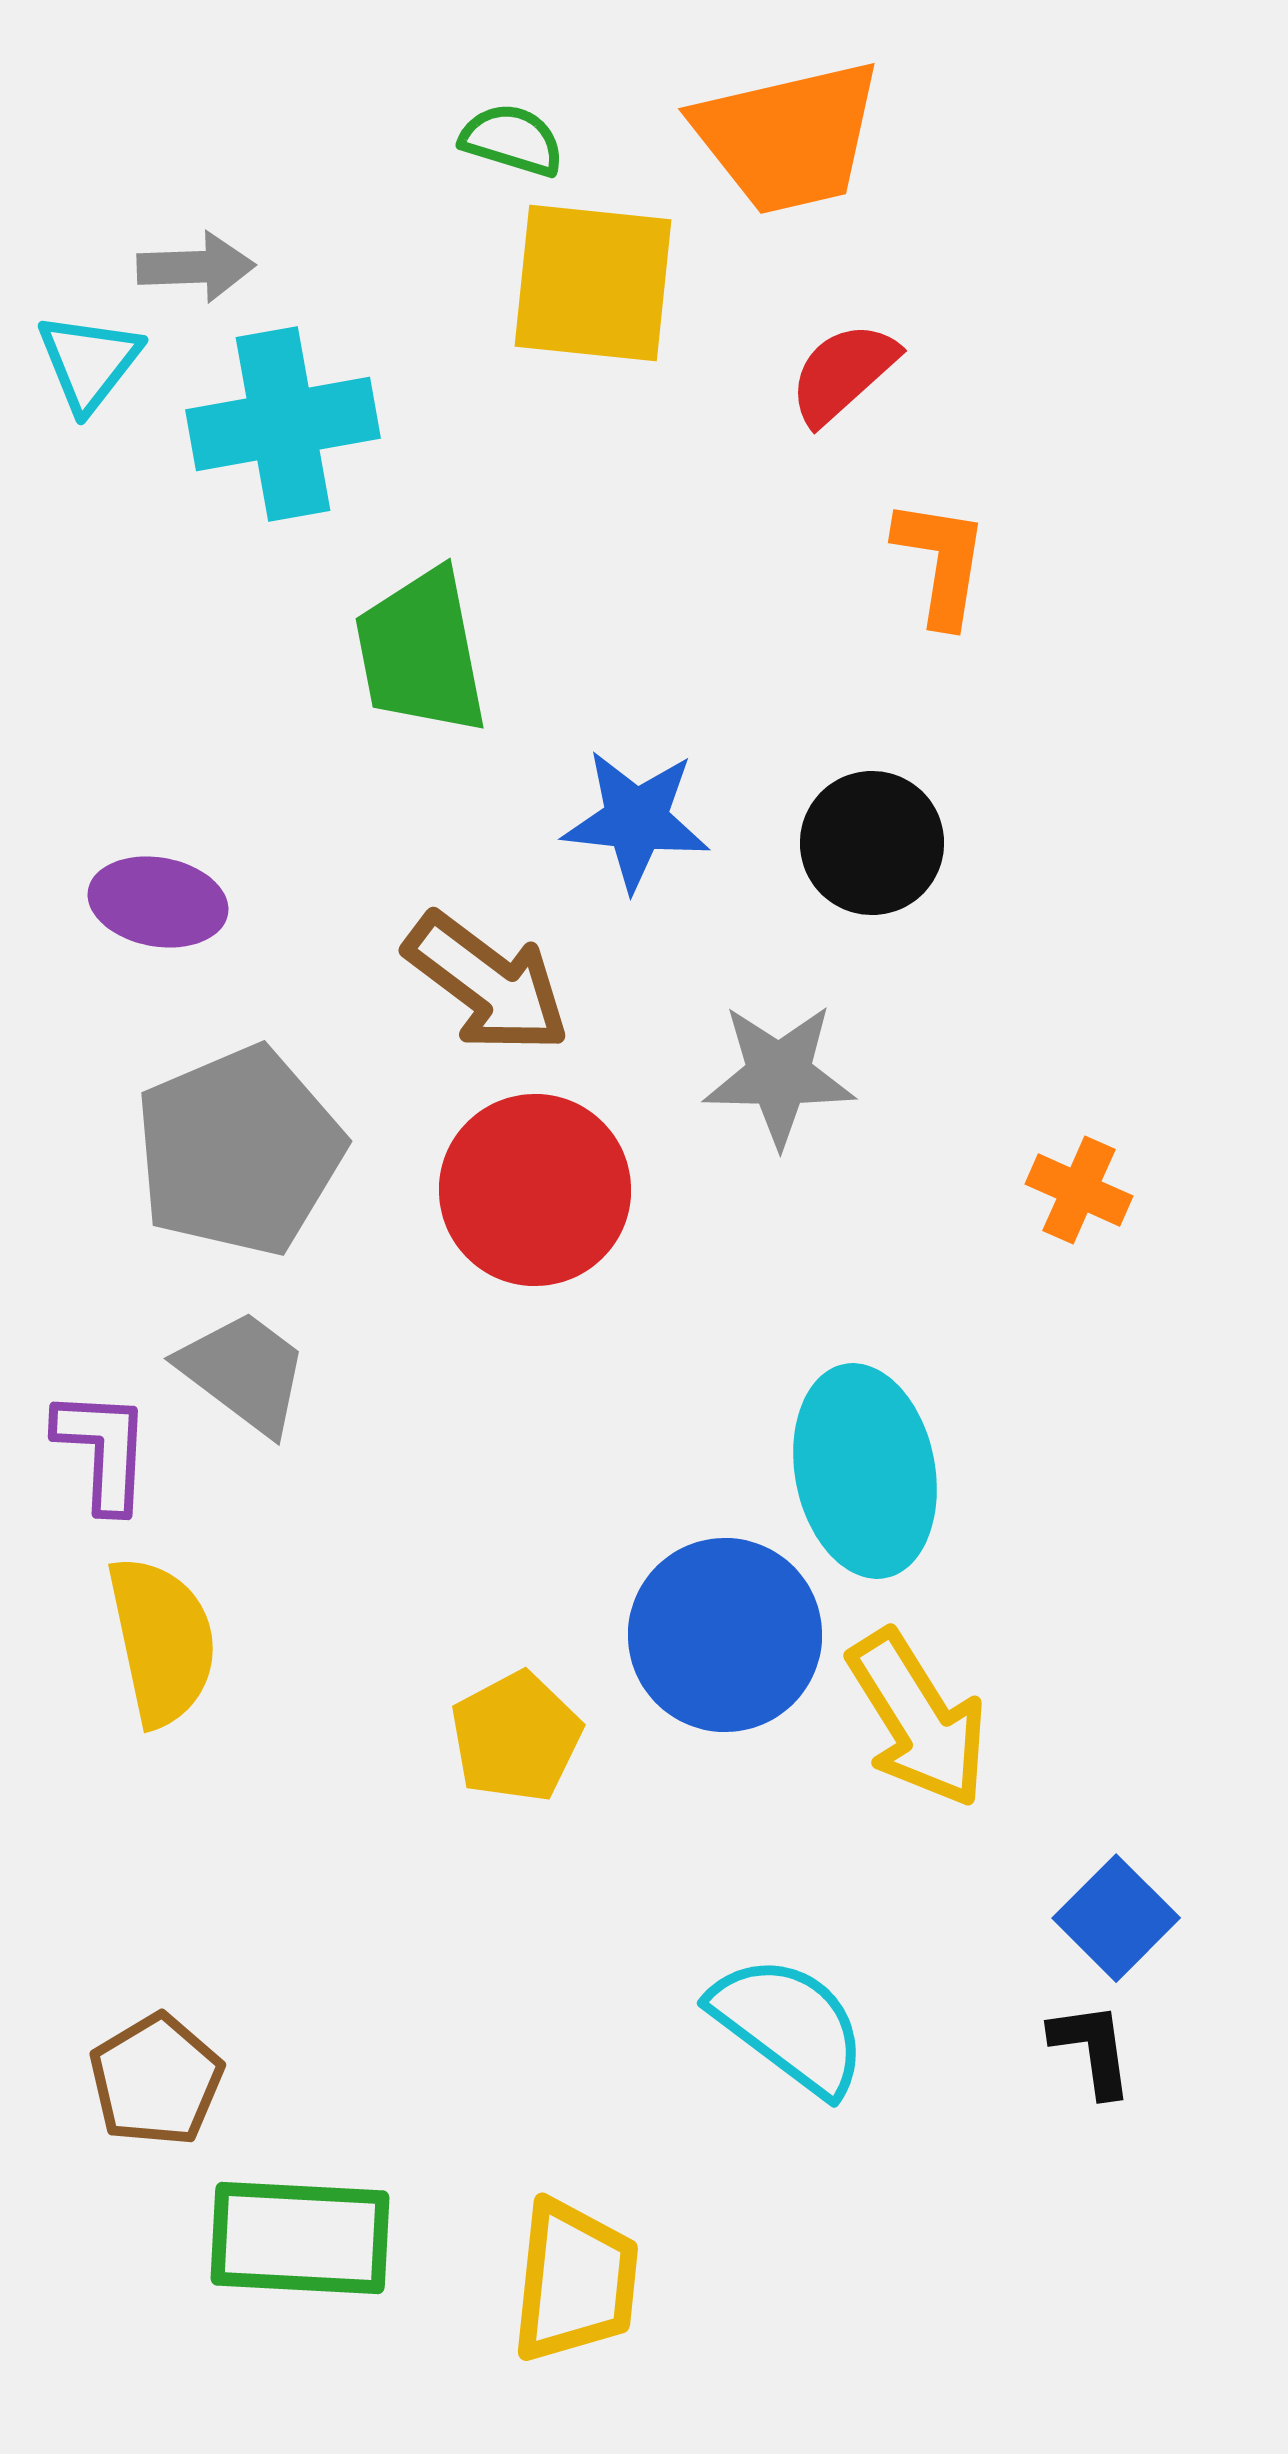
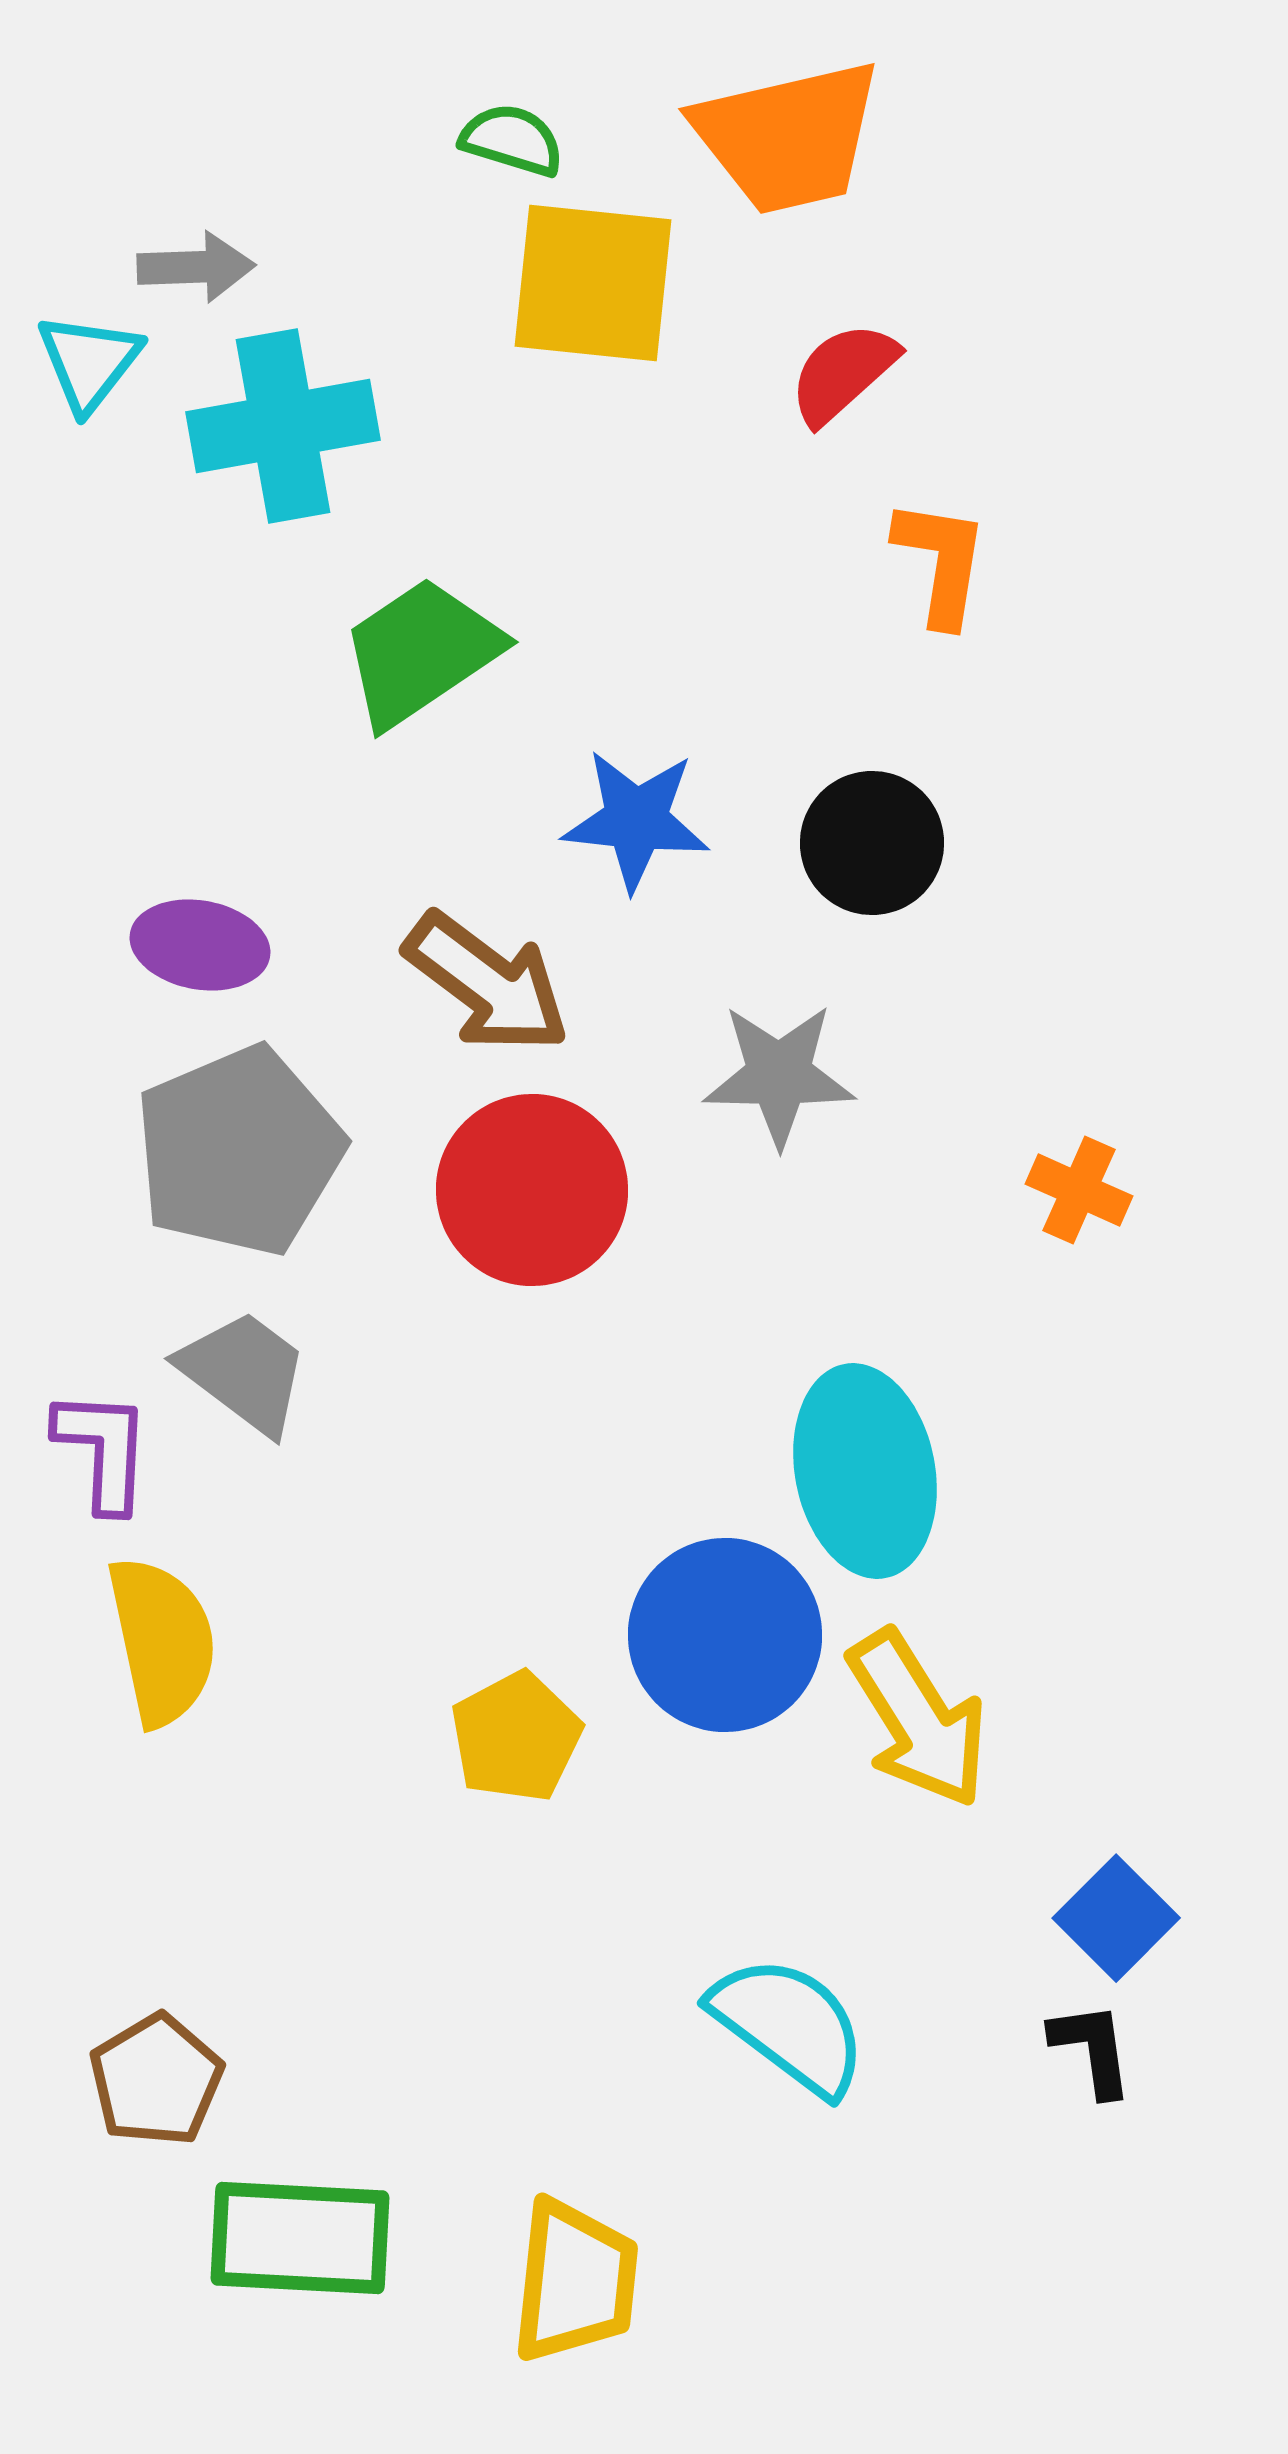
cyan cross: moved 2 px down
green trapezoid: rotated 67 degrees clockwise
purple ellipse: moved 42 px right, 43 px down
red circle: moved 3 px left
